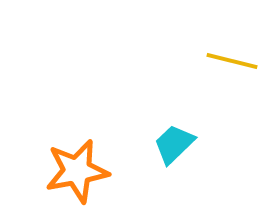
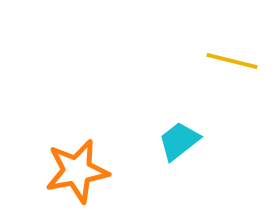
cyan trapezoid: moved 5 px right, 3 px up; rotated 6 degrees clockwise
